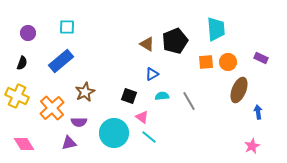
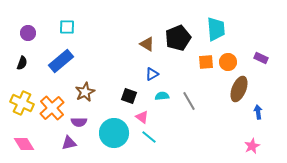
black pentagon: moved 3 px right, 3 px up
brown ellipse: moved 1 px up
yellow cross: moved 5 px right, 7 px down
